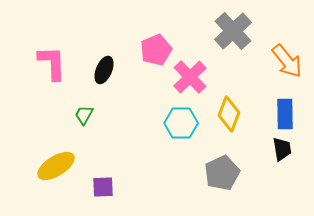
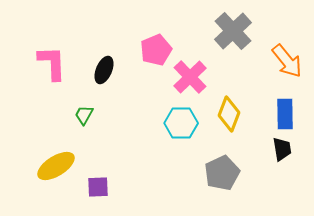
purple square: moved 5 px left
